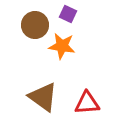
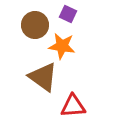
brown triangle: moved 20 px up
red triangle: moved 14 px left, 3 px down
